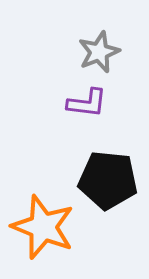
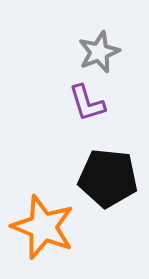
purple L-shape: rotated 66 degrees clockwise
black pentagon: moved 2 px up
